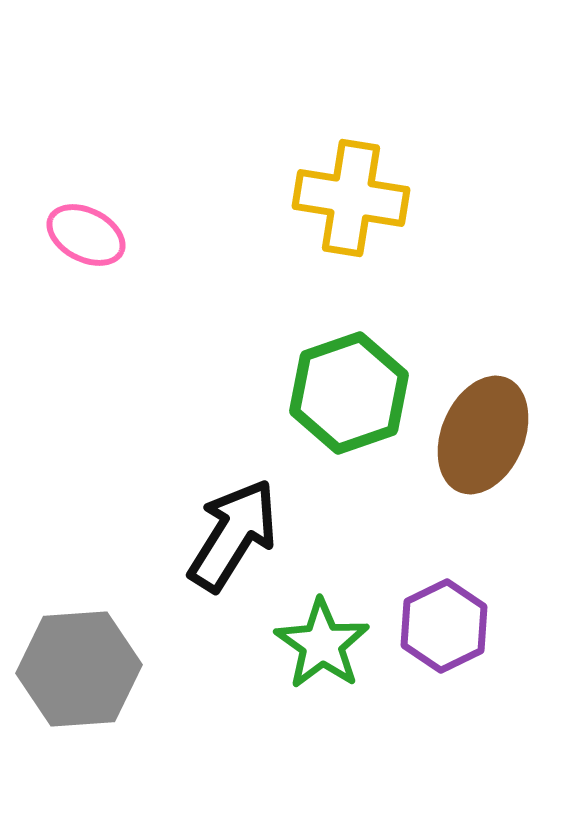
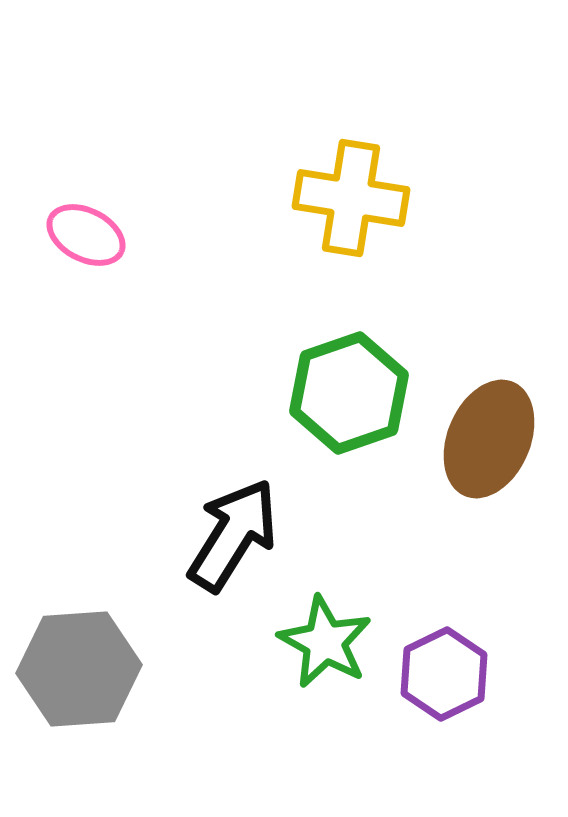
brown ellipse: moved 6 px right, 4 px down
purple hexagon: moved 48 px down
green star: moved 3 px right, 2 px up; rotated 6 degrees counterclockwise
